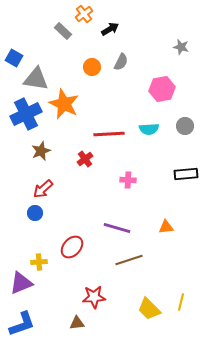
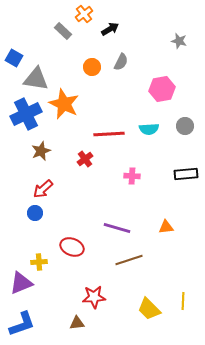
gray star: moved 2 px left, 6 px up
pink cross: moved 4 px right, 4 px up
red ellipse: rotated 70 degrees clockwise
yellow line: moved 2 px right, 1 px up; rotated 12 degrees counterclockwise
